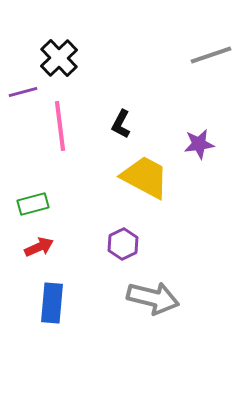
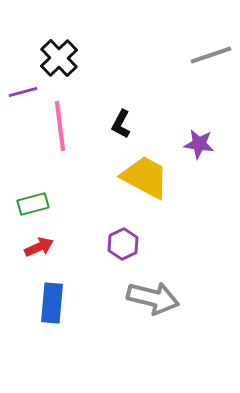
purple star: rotated 16 degrees clockwise
